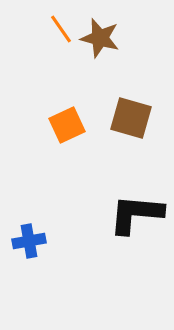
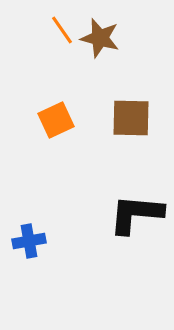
orange line: moved 1 px right, 1 px down
brown square: rotated 15 degrees counterclockwise
orange square: moved 11 px left, 5 px up
